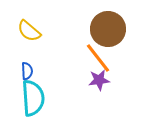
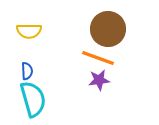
yellow semicircle: rotated 40 degrees counterclockwise
orange line: rotated 32 degrees counterclockwise
cyan semicircle: moved 1 px down; rotated 12 degrees counterclockwise
